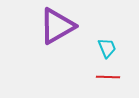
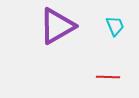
cyan trapezoid: moved 8 px right, 22 px up
